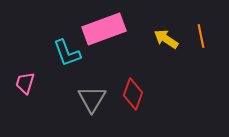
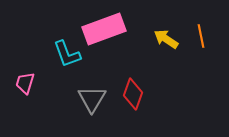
cyan L-shape: moved 1 px down
